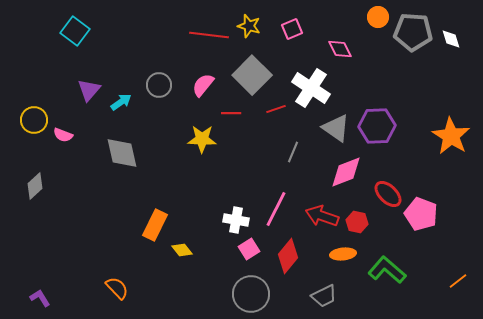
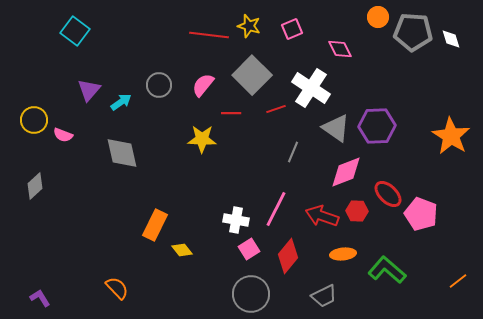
red hexagon at (357, 222): moved 11 px up; rotated 10 degrees counterclockwise
